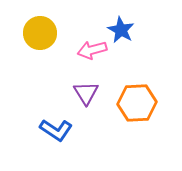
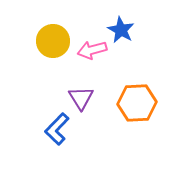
yellow circle: moved 13 px right, 8 px down
purple triangle: moved 5 px left, 5 px down
blue L-shape: moved 1 px right, 1 px up; rotated 100 degrees clockwise
